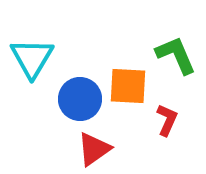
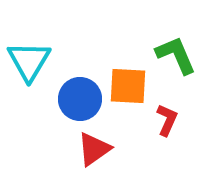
cyan triangle: moved 3 px left, 3 px down
